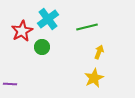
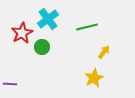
red star: moved 2 px down
yellow arrow: moved 5 px right; rotated 16 degrees clockwise
